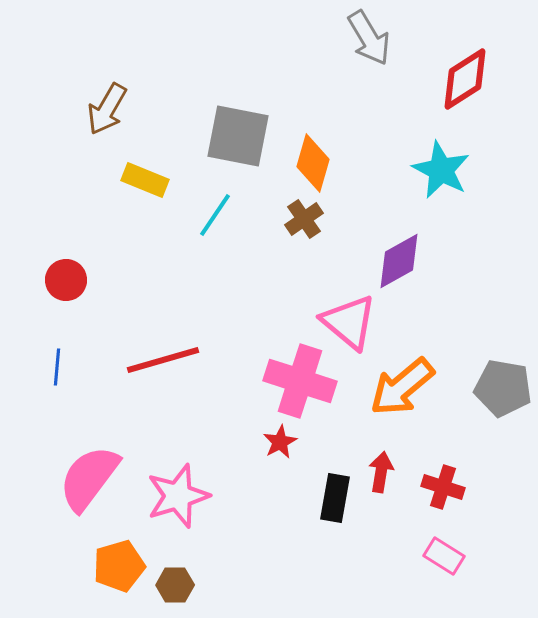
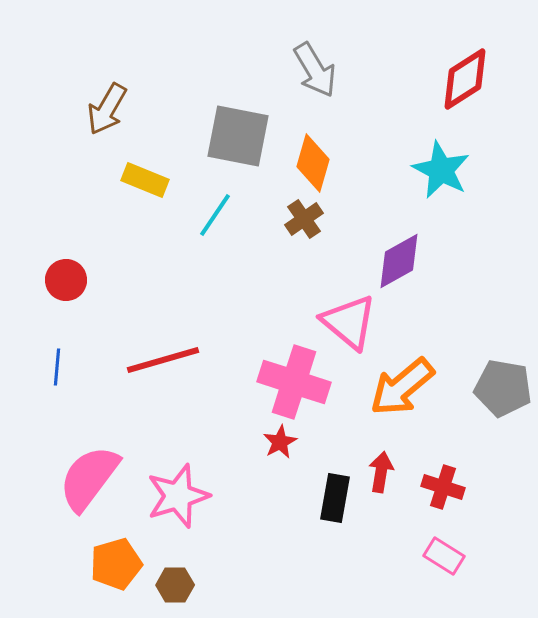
gray arrow: moved 54 px left, 32 px down
pink cross: moved 6 px left, 1 px down
orange pentagon: moved 3 px left, 2 px up
